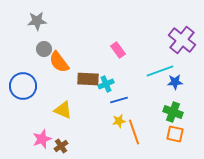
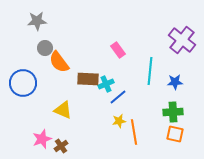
gray circle: moved 1 px right, 1 px up
cyan line: moved 10 px left; rotated 64 degrees counterclockwise
blue circle: moved 3 px up
blue line: moved 1 px left, 3 px up; rotated 24 degrees counterclockwise
green cross: rotated 24 degrees counterclockwise
orange line: rotated 10 degrees clockwise
